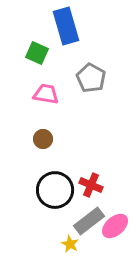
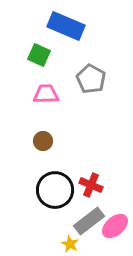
blue rectangle: rotated 51 degrees counterclockwise
green square: moved 2 px right, 2 px down
gray pentagon: moved 1 px down
pink trapezoid: rotated 12 degrees counterclockwise
brown circle: moved 2 px down
